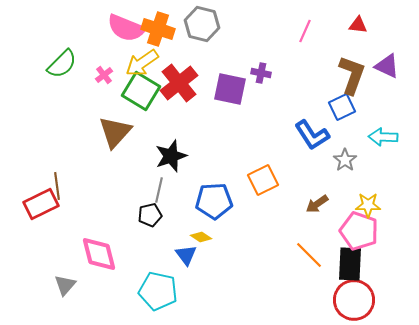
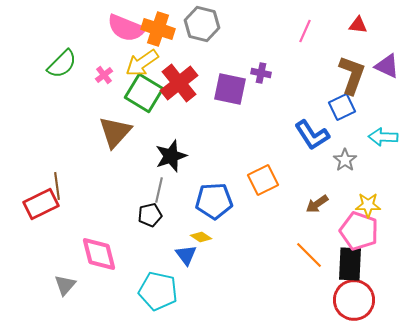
green square: moved 3 px right, 2 px down
